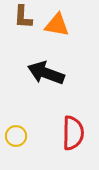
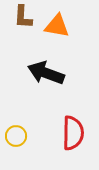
orange triangle: moved 1 px down
